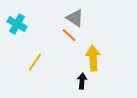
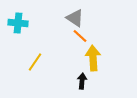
cyan cross: moved 1 px right, 1 px up; rotated 24 degrees counterclockwise
orange line: moved 11 px right, 1 px down
